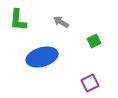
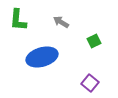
purple square: rotated 24 degrees counterclockwise
